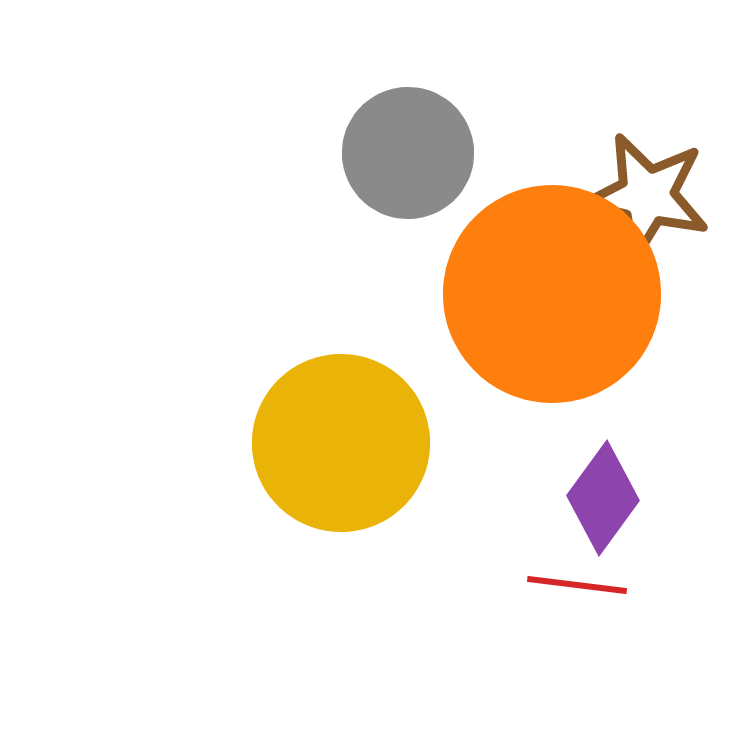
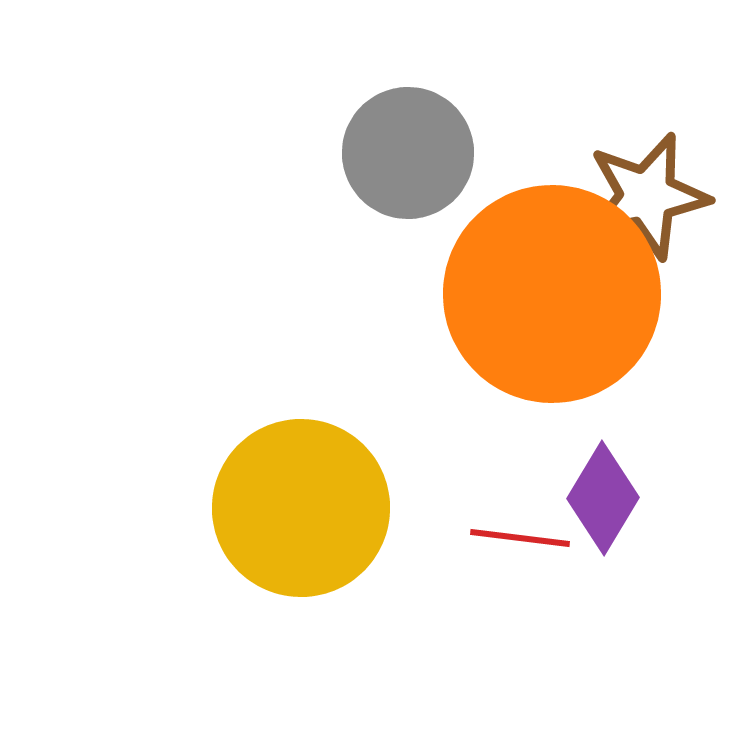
brown star: rotated 25 degrees counterclockwise
yellow circle: moved 40 px left, 65 px down
purple diamond: rotated 5 degrees counterclockwise
red line: moved 57 px left, 47 px up
